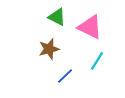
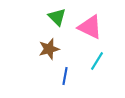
green triangle: rotated 18 degrees clockwise
blue line: rotated 36 degrees counterclockwise
